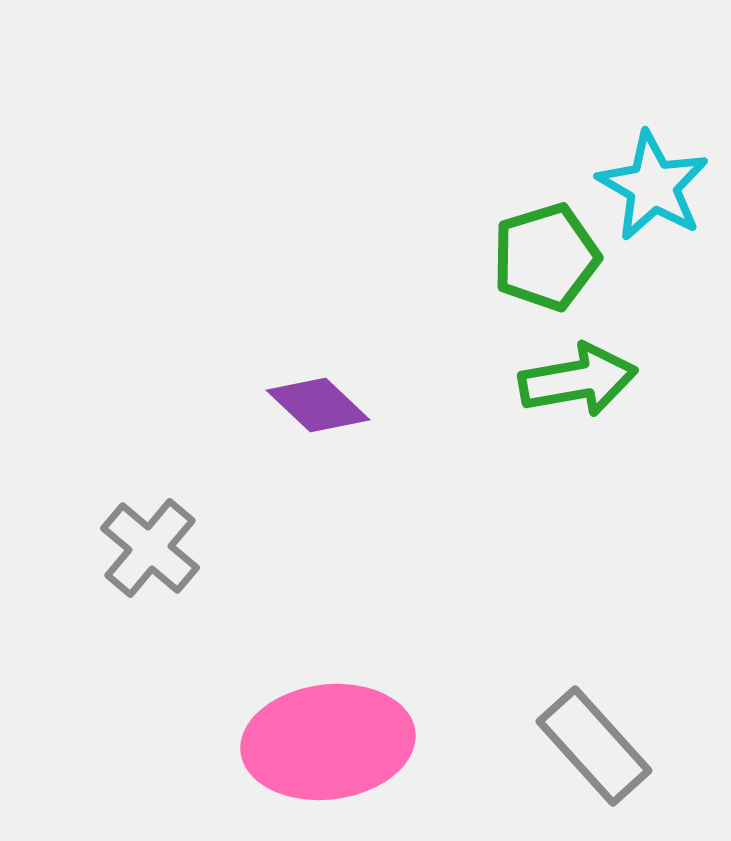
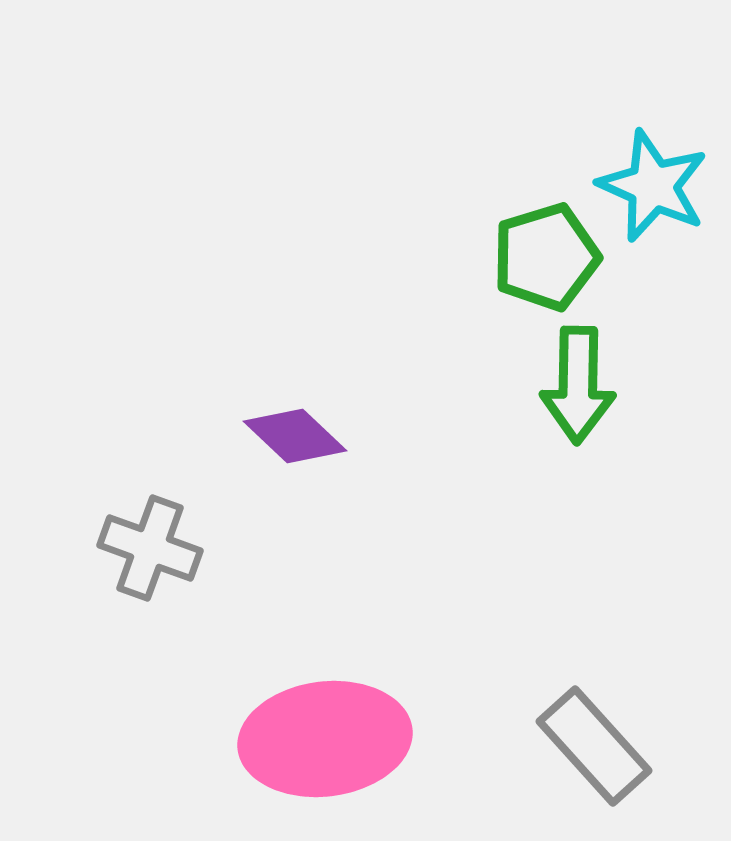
cyan star: rotated 6 degrees counterclockwise
green arrow: moved 5 px down; rotated 101 degrees clockwise
purple diamond: moved 23 px left, 31 px down
gray cross: rotated 20 degrees counterclockwise
pink ellipse: moved 3 px left, 3 px up
